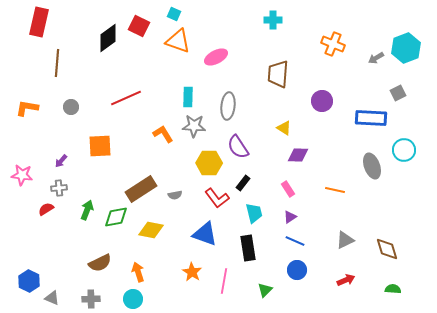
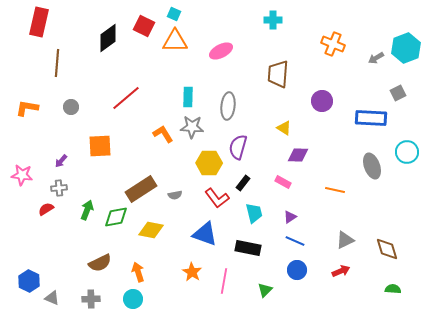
red square at (139, 26): moved 5 px right
orange triangle at (178, 41): moved 3 px left; rotated 20 degrees counterclockwise
pink ellipse at (216, 57): moved 5 px right, 6 px up
red line at (126, 98): rotated 16 degrees counterclockwise
gray star at (194, 126): moved 2 px left, 1 px down
purple semicircle at (238, 147): rotated 50 degrees clockwise
cyan circle at (404, 150): moved 3 px right, 2 px down
pink rectangle at (288, 189): moved 5 px left, 7 px up; rotated 28 degrees counterclockwise
black rectangle at (248, 248): rotated 70 degrees counterclockwise
red arrow at (346, 280): moved 5 px left, 9 px up
